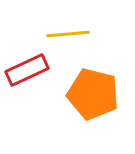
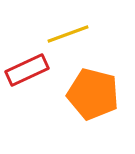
yellow line: rotated 15 degrees counterclockwise
